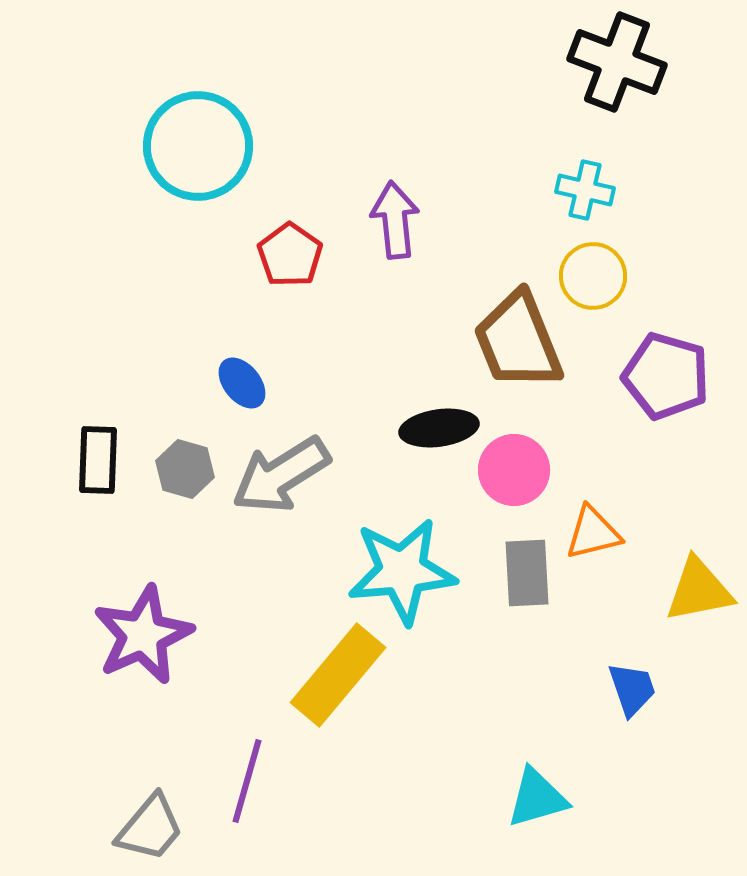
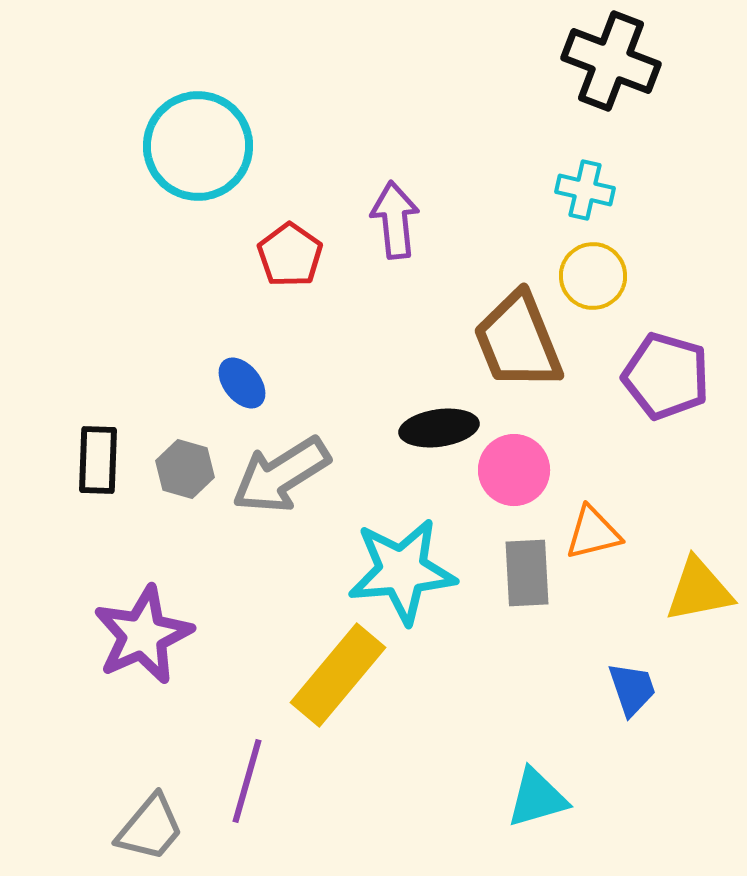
black cross: moved 6 px left, 1 px up
